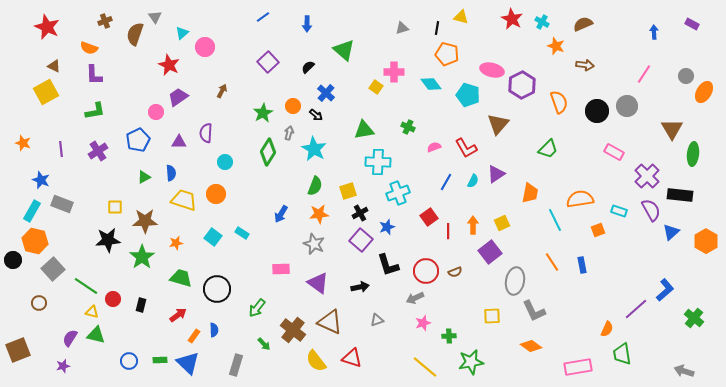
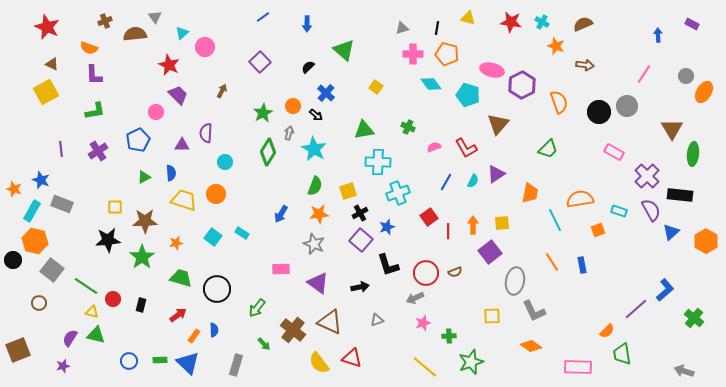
yellow triangle at (461, 17): moved 7 px right, 1 px down
red star at (512, 19): moved 1 px left, 3 px down; rotated 20 degrees counterclockwise
blue arrow at (654, 32): moved 4 px right, 3 px down
brown semicircle at (135, 34): rotated 65 degrees clockwise
purple square at (268, 62): moved 8 px left
brown triangle at (54, 66): moved 2 px left, 2 px up
pink cross at (394, 72): moved 19 px right, 18 px up
purple trapezoid at (178, 97): moved 2 px up; rotated 80 degrees clockwise
black circle at (597, 111): moved 2 px right, 1 px down
purple triangle at (179, 142): moved 3 px right, 3 px down
orange star at (23, 143): moved 9 px left, 46 px down
yellow square at (502, 223): rotated 21 degrees clockwise
gray square at (53, 269): moved 1 px left, 1 px down; rotated 10 degrees counterclockwise
red circle at (426, 271): moved 2 px down
orange semicircle at (607, 329): moved 2 px down; rotated 21 degrees clockwise
yellow semicircle at (316, 361): moved 3 px right, 2 px down
green star at (471, 362): rotated 10 degrees counterclockwise
pink rectangle at (578, 367): rotated 12 degrees clockwise
